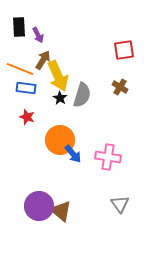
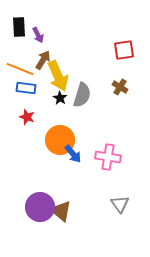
purple circle: moved 1 px right, 1 px down
